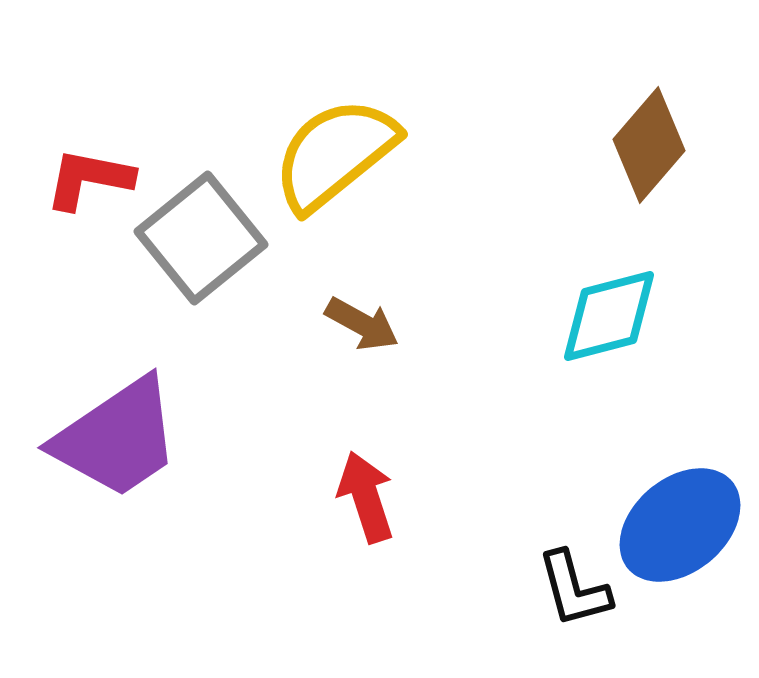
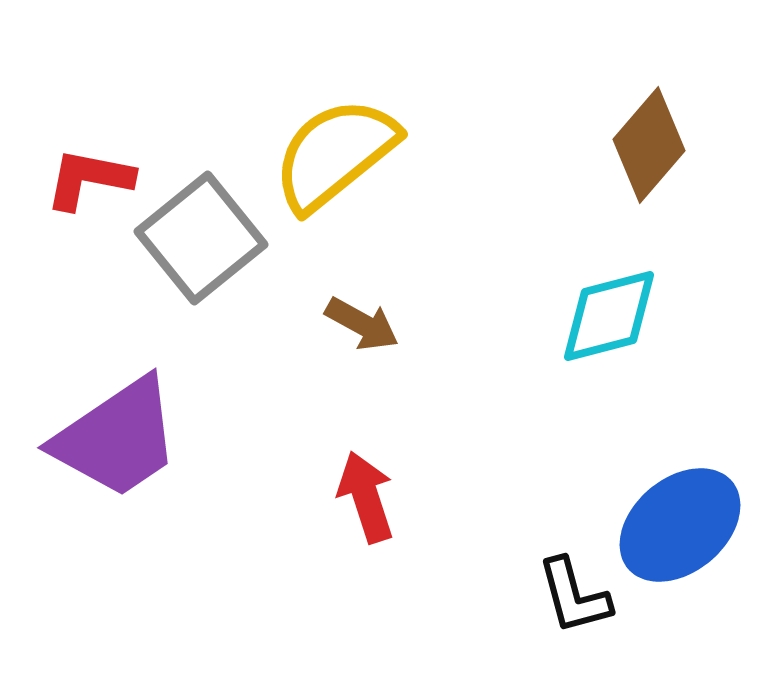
black L-shape: moved 7 px down
